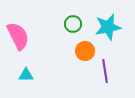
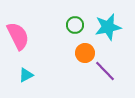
green circle: moved 2 px right, 1 px down
orange circle: moved 2 px down
purple line: rotated 35 degrees counterclockwise
cyan triangle: rotated 28 degrees counterclockwise
